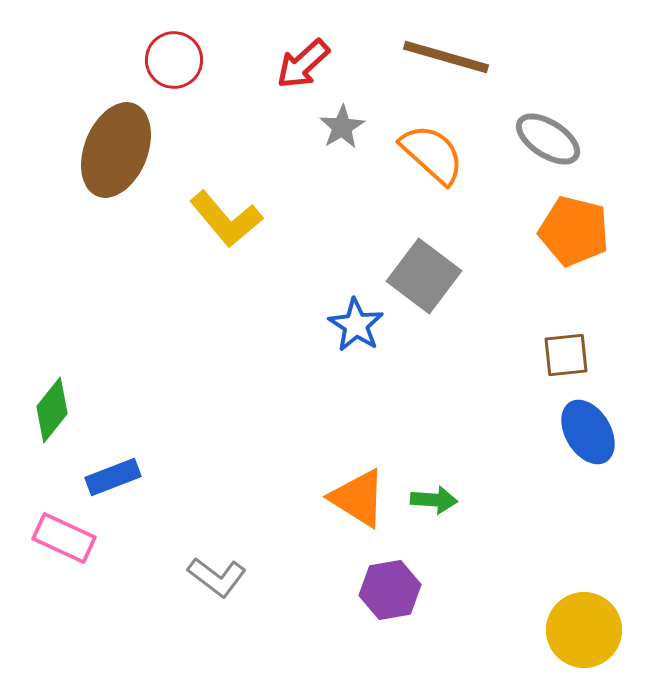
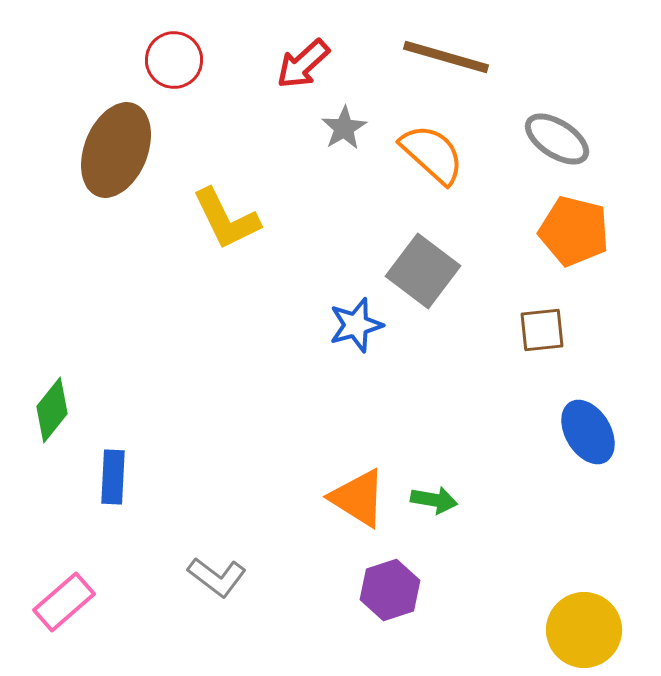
gray star: moved 2 px right, 1 px down
gray ellipse: moved 9 px right
yellow L-shape: rotated 14 degrees clockwise
gray square: moved 1 px left, 5 px up
blue star: rotated 24 degrees clockwise
brown square: moved 24 px left, 25 px up
blue rectangle: rotated 66 degrees counterclockwise
green arrow: rotated 6 degrees clockwise
pink rectangle: moved 64 px down; rotated 66 degrees counterclockwise
purple hexagon: rotated 8 degrees counterclockwise
